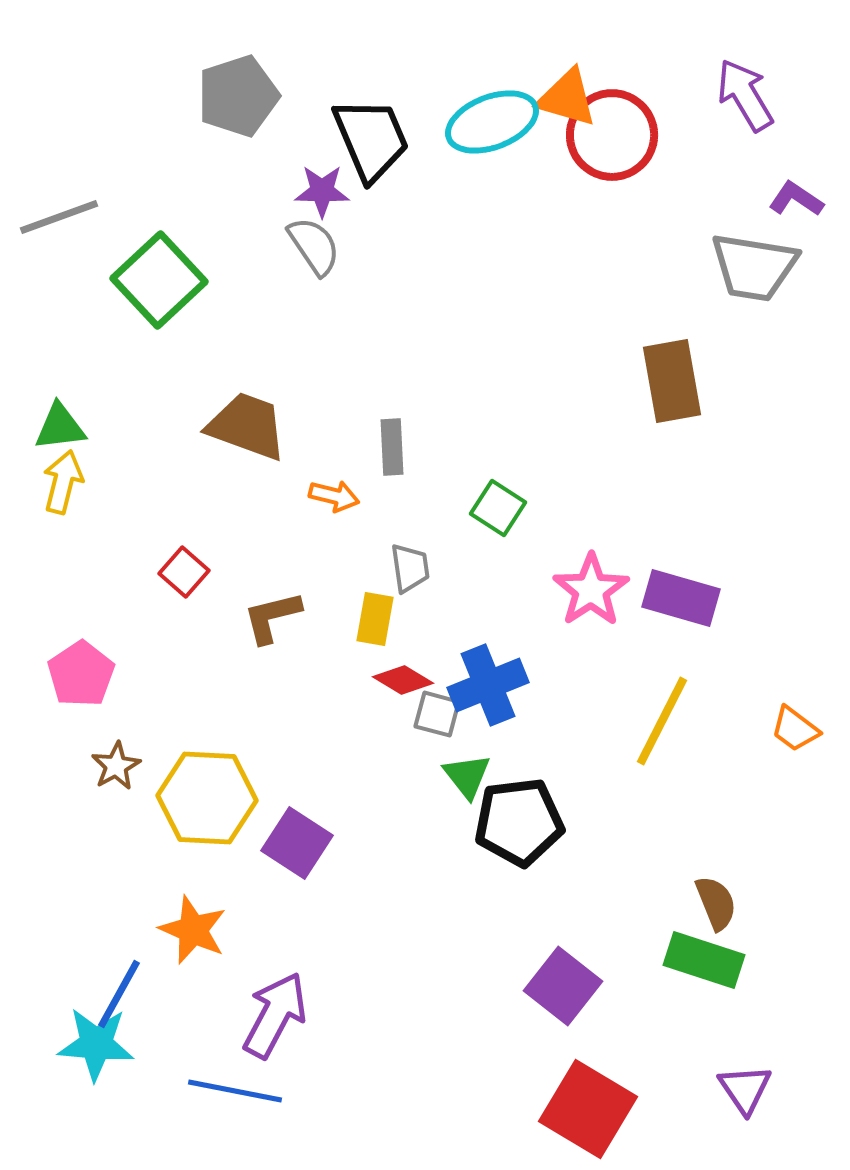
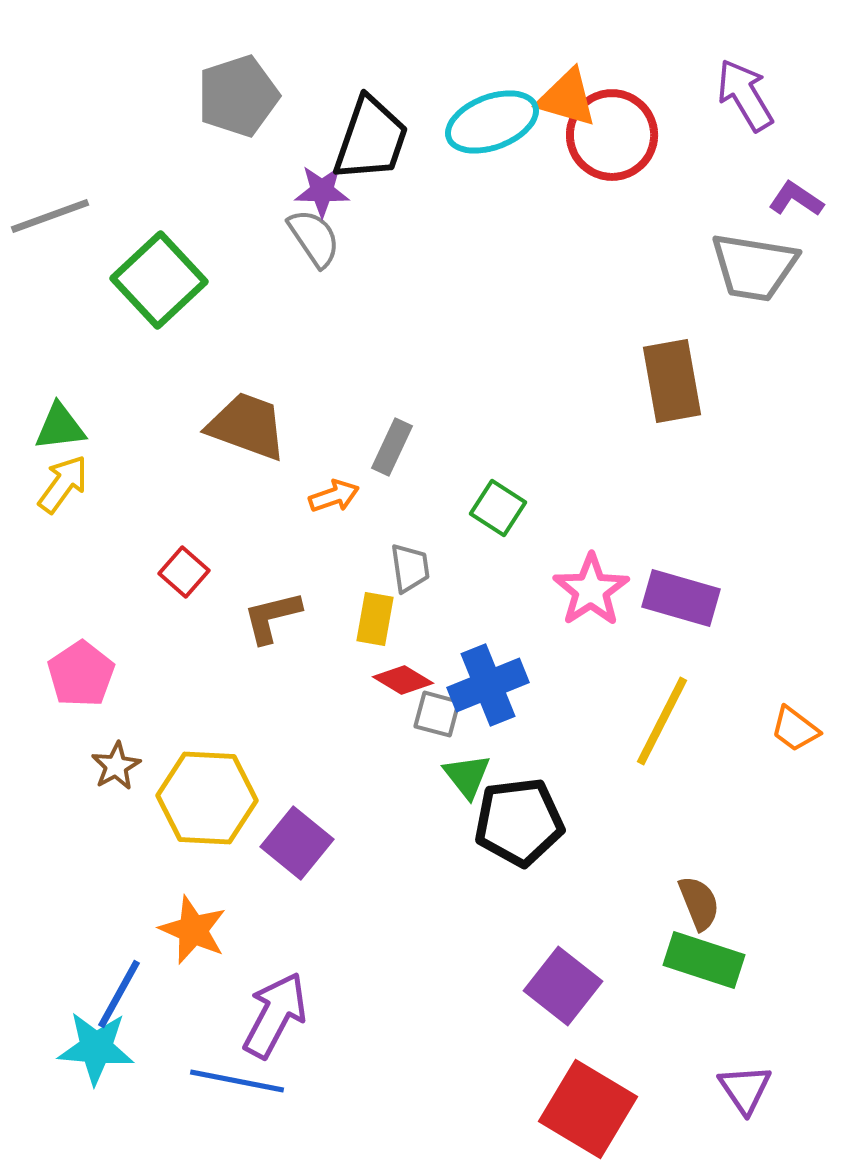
black trapezoid at (371, 139): rotated 42 degrees clockwise
gray line at (59, 217): moved 9 px left, 1 px up
gray semicircle at (314, 246): moved 8 px up
gray rectangle at (392, 447): rotated 28 degrees clockwise
yellow arrow at (63, 482): moved 2 px down; rotated 22 degrees clockwise
orange arrow at (334, 496): rotated 33 degrees counterclockwise
purple square at (297, 843): rotated 6 degrees clockwise
brown semicircle at (716, 903): moved 17 px left
cyan star at (96, 1044): moved 4 px down
blue line at (235, 1091): moved 2 px right, 10 px up
